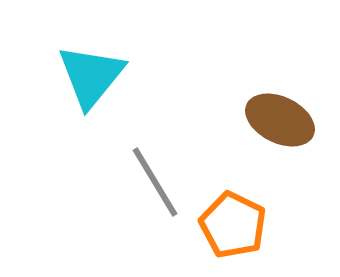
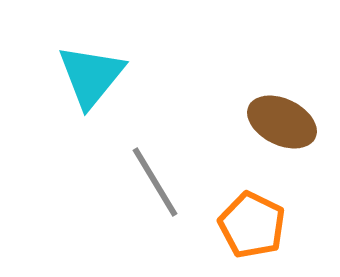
brown ellipse: moved 2 px right, 2 px down
orange pentagon: moved 19 px right
